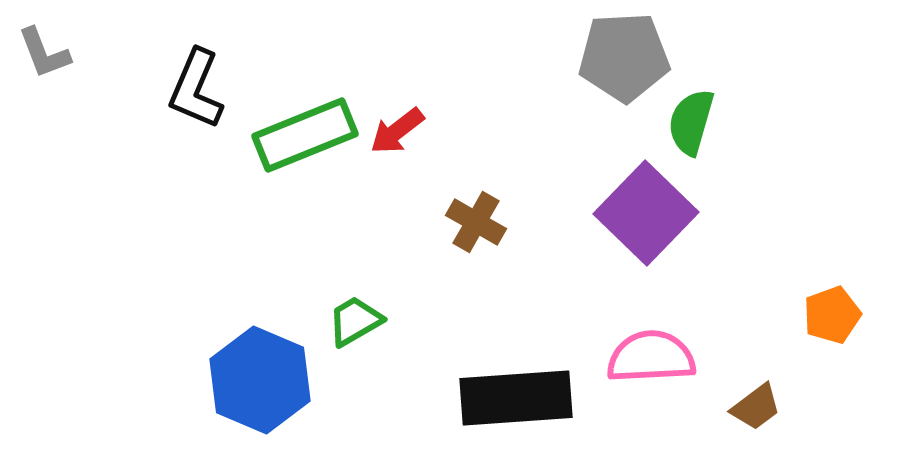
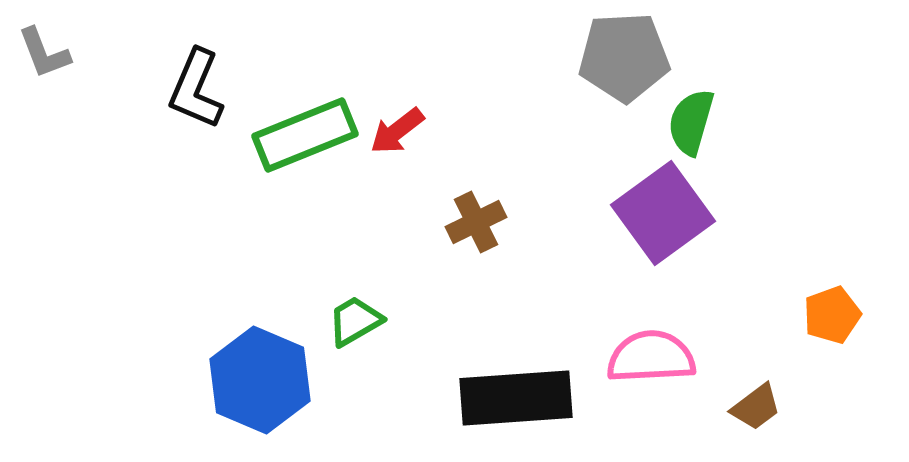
purple square: moved 17 px right; rotated 10 degrees clockwise
brown cross: rotated 34 degrees clockwise
